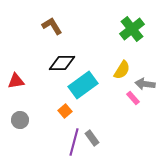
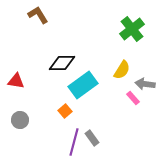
brown L-shape: moved 14 px left, 11 px up
red triangle: rotated 18 degrees clockwise
